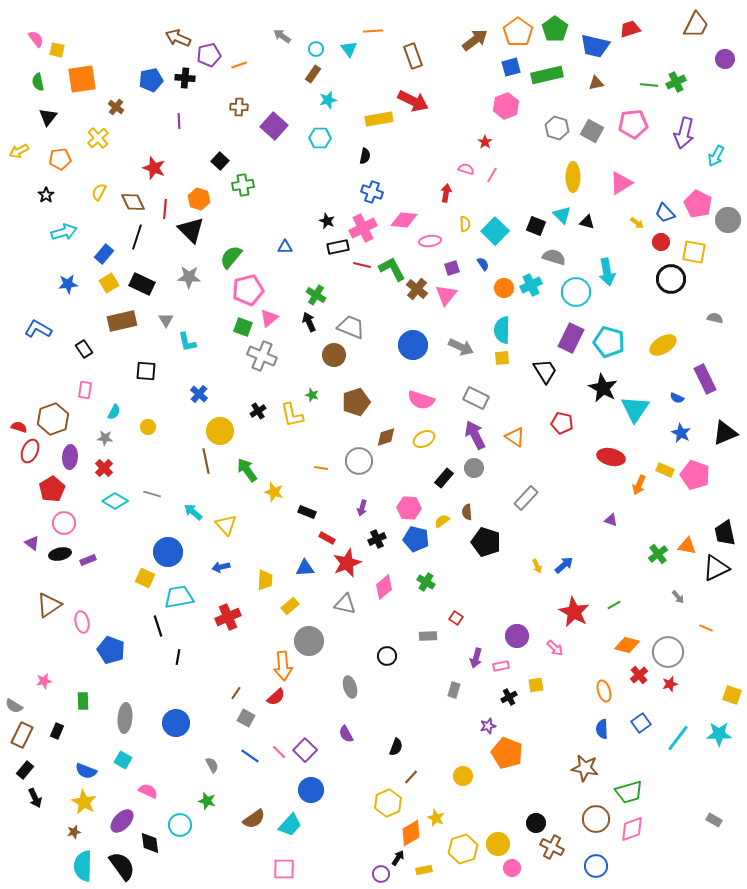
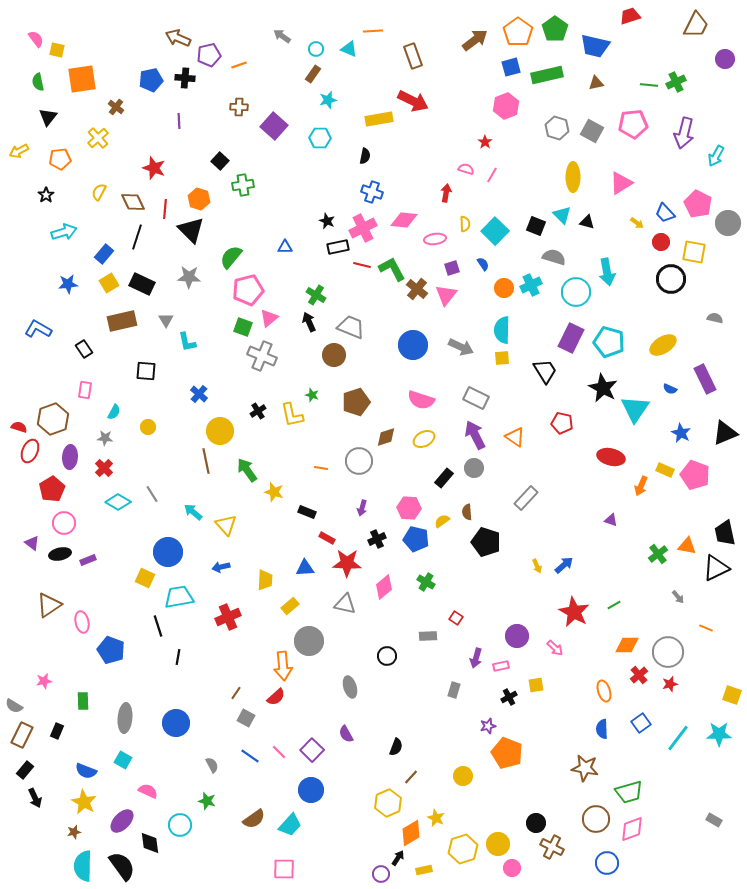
red trapezoid at (630, 29): moved 13 px up
cyan triangle at (349, 49): rotated 30 degrees counterclockwise
gray circle at (728, 220): moved 3 px down
pink ellipse at (430, 241): moved 5 px right, 2 px up
blue semicircle at (677, 398): moved 7 px left, 9 px up
orange arrow at (639, 485): moved 2 px right, 1 px down
gray line at (152, 494): rotated 42 degrees clockwise
cyan diamond at (115, 501): moved 3 px right, 1 px down
red star at (347, 563): rotated 24 degrees clockwise
orange diamond at (627, 645): rotated 15 degrees counterclockwise
purple square at (305, 750): moved 7 px right
blue circle at (596, 866): moved 11 px right, 3 px up
